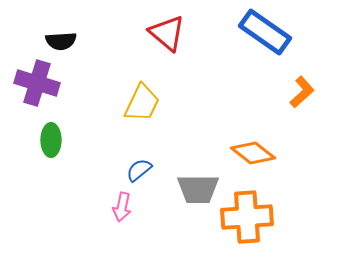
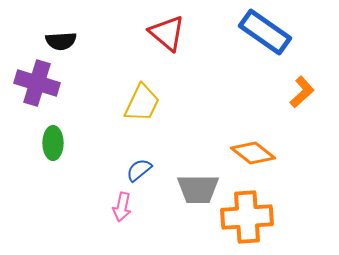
green ellipse: moved 2 px right, 3 px down
